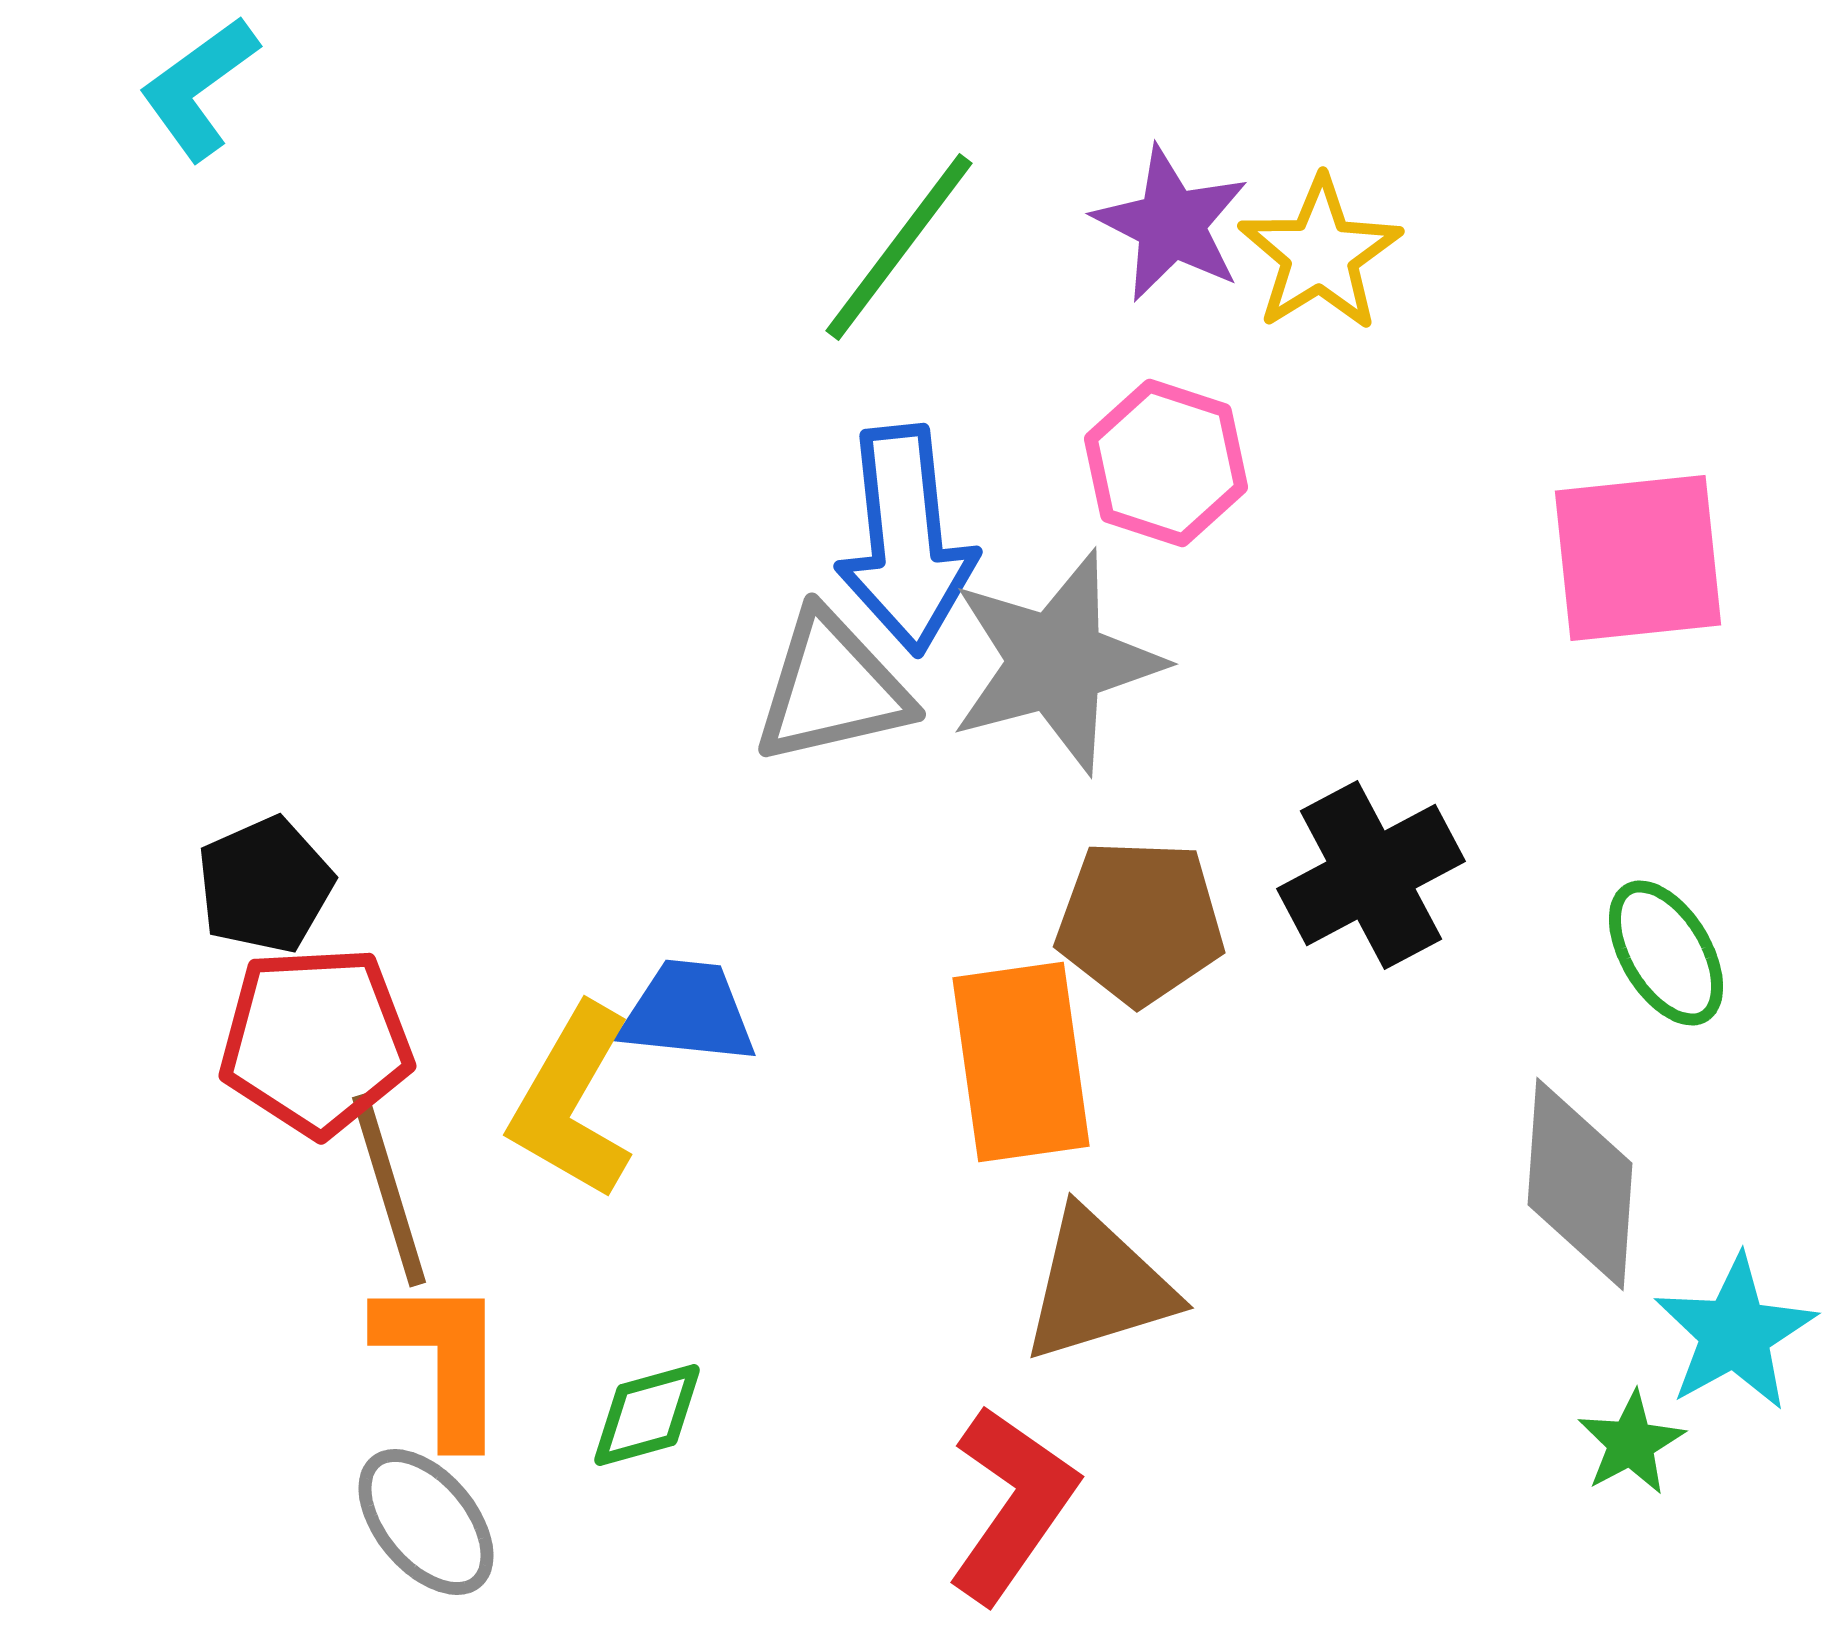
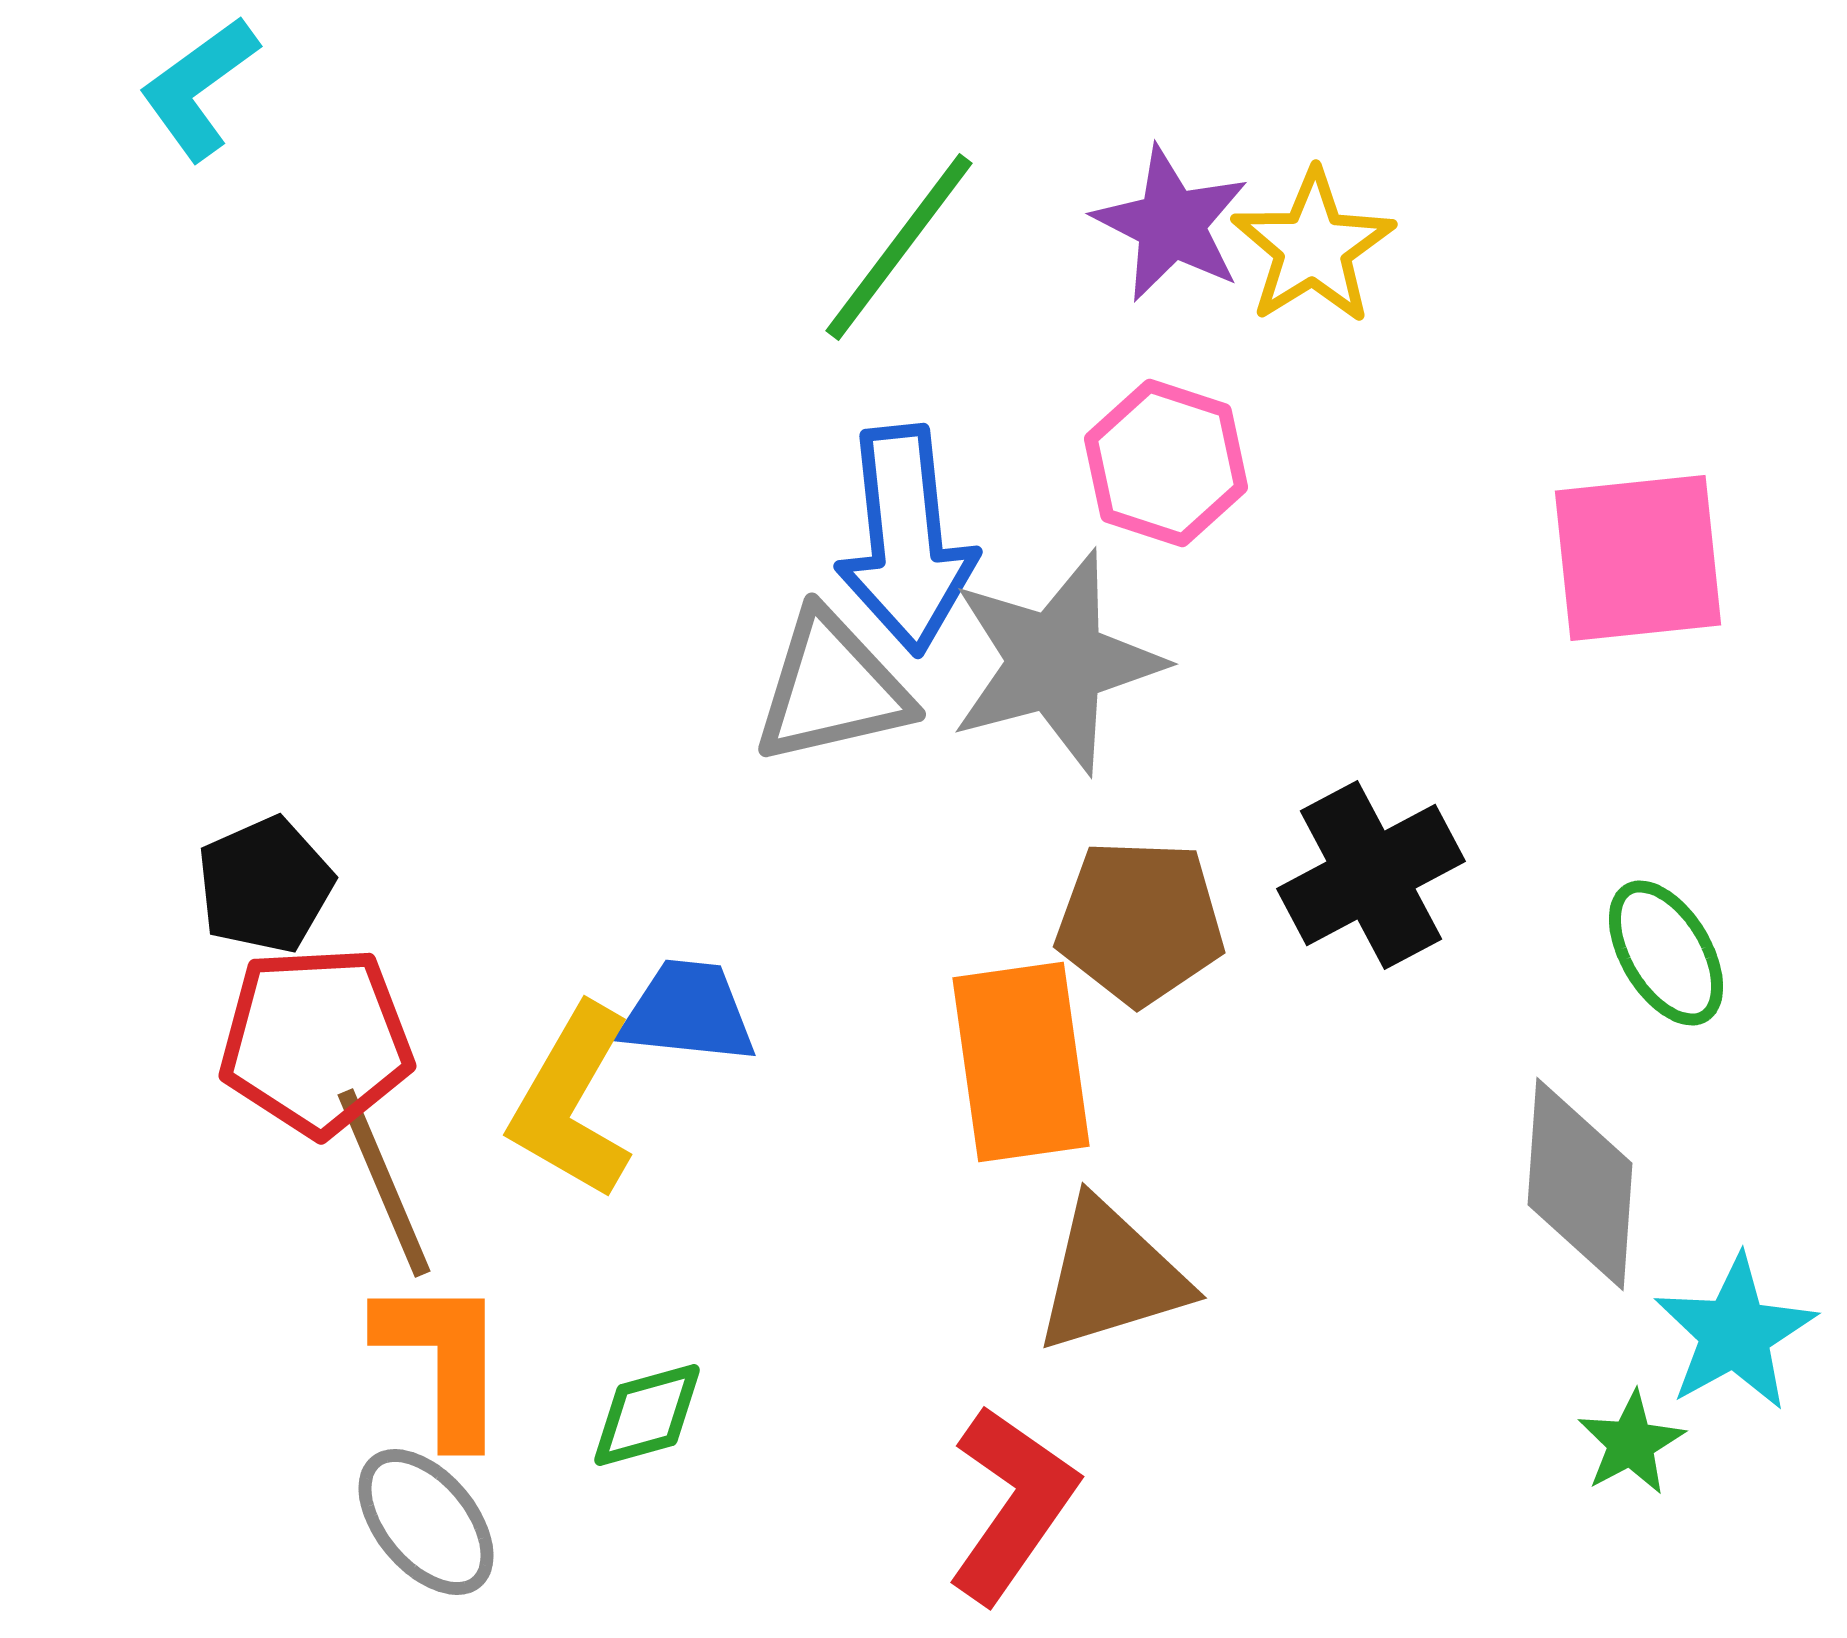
yellow star: moved 7 px left, 7 px up
brown line: moved 5 px left, 7 px up; rotated 6 degrees counterclockwise
brown triangle: moved 13 px right, 10 px up
